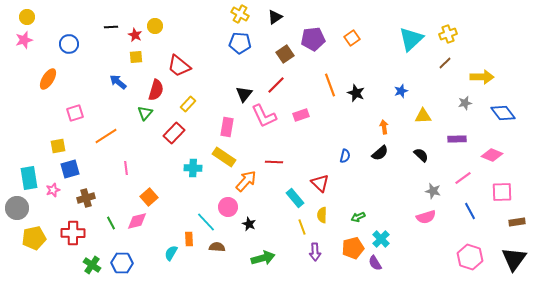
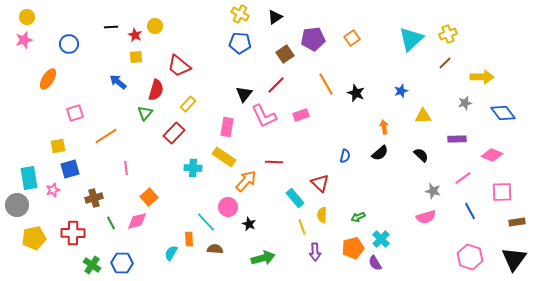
orange line at (330, 85): moved 4 px left, 1 px up; rotated 10 degrees counterclockwise
brown cross at (86, 198): moved 8 px right
gray circle at (17, 208): moved 3 px up
brown semicircle at (217, 247): moved 2 px left, 2 px down
